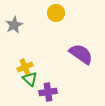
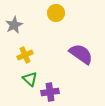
yellow cross: moved 12 px up
purple cross: moved 2 px right
